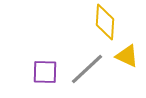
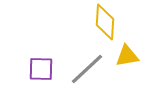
yellow triangle: rotated 35 degrees counterclockwise
purple square: moved 4 px left, 3 px up
